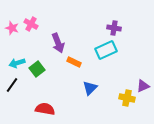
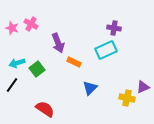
purple triangle: moved 1 px down
red semicircle: rotated 24 degrees clockwise
